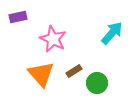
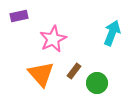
purple rectangle: moved 1 px right, 1 px up
cyan arrow: rotated 20 degrees counterclockwise
pink star: rotated 20 degrees clockwise
brown rectangle: rotated 21 degrees counterclockwise
